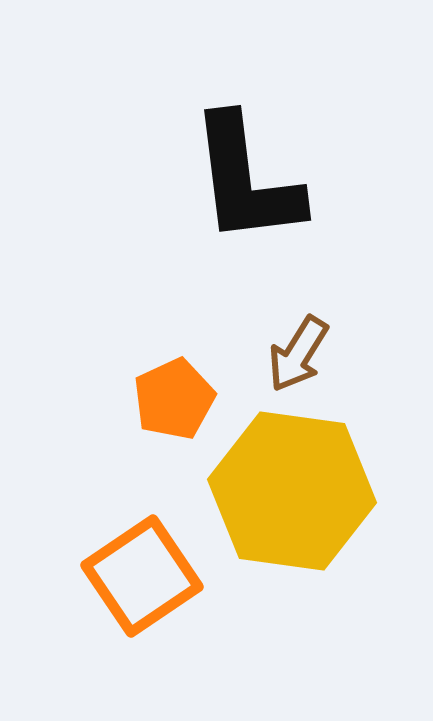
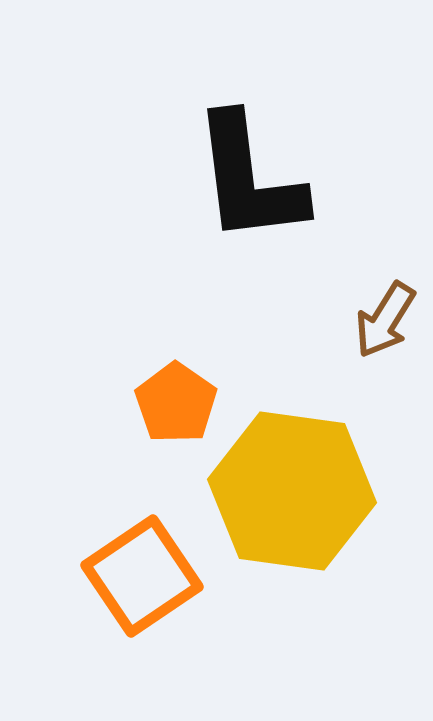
black L-shape: moved 3 px right, 1 px up
brown arrow: moved 87 px right, 34 px up
orange pentagon: moved 2 px right, 4 px down; rotated 12 degrees counterclockwise
